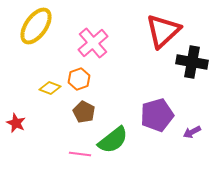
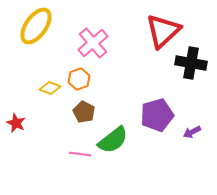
black cross: moved 1 px left, 1 px down
